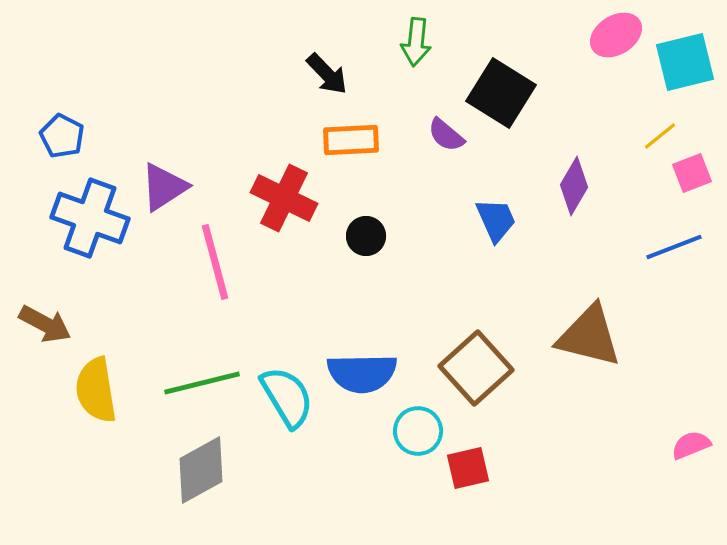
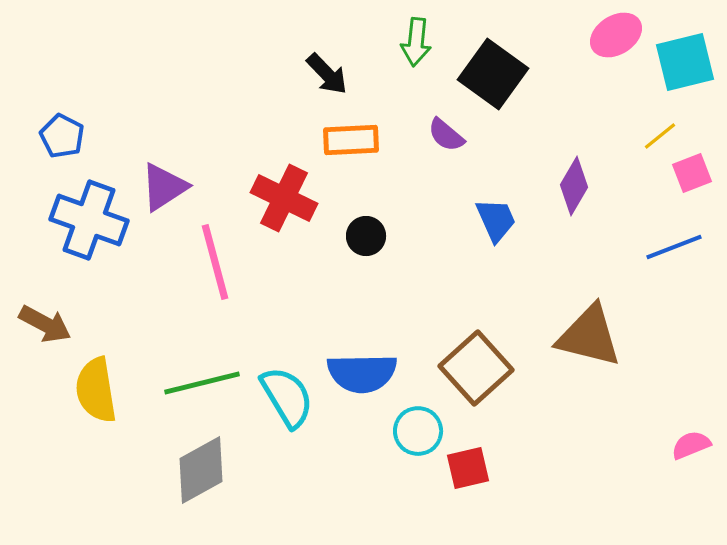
black square: moved 8 px left, 19 px up; rotated 4 degrees clockwise
blue cross: moved 1 px left, 2 px down
